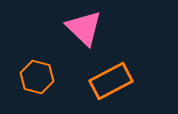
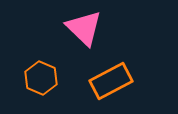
orange hexagon: moved 4 px right, 1 px down; rotated 8 degrees clockwise
